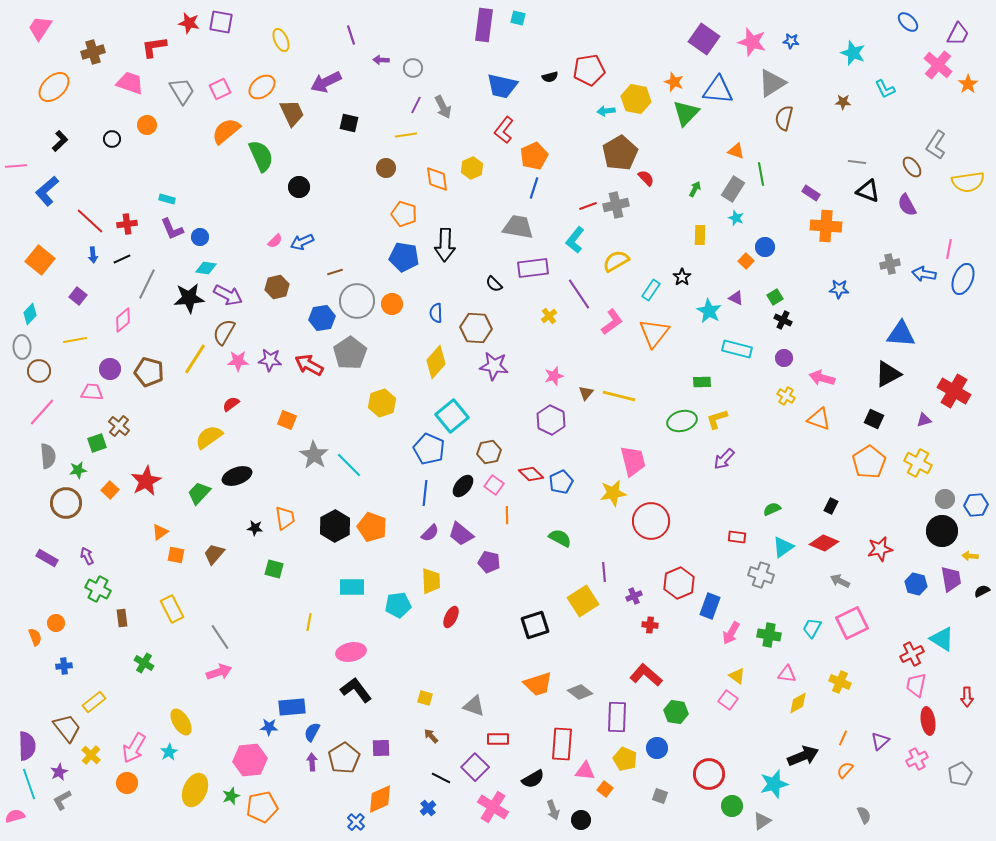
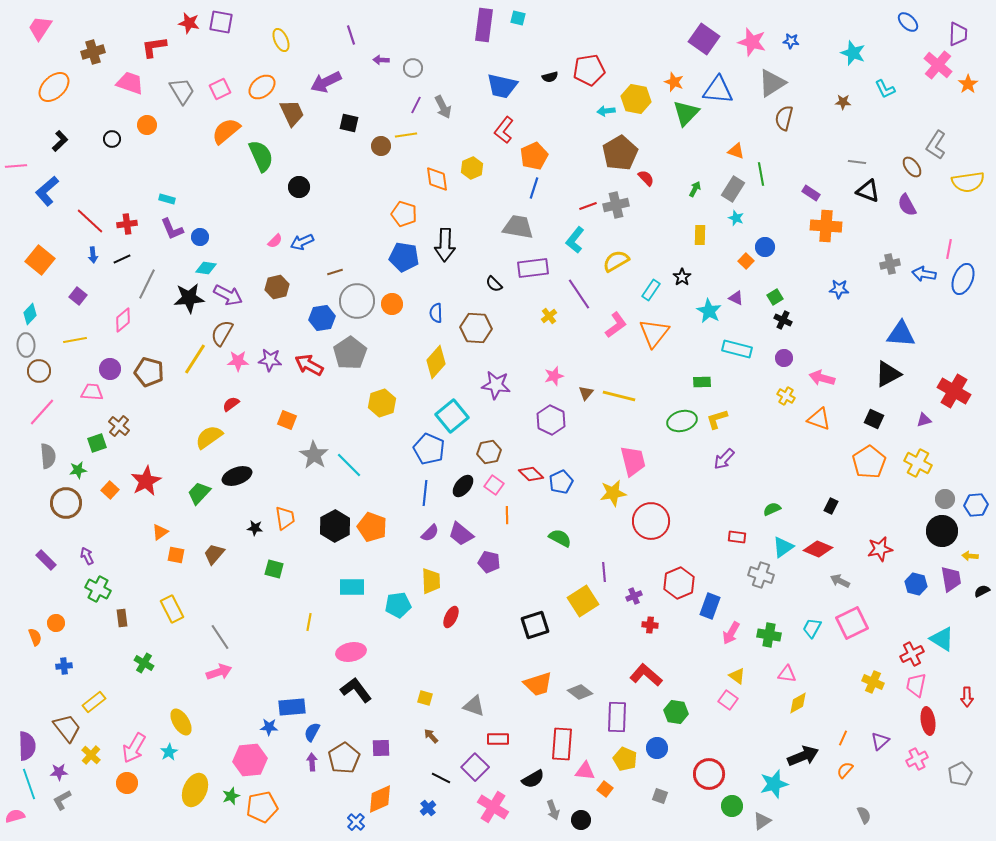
purple trapezoid at (958, 34): rotated 25 degrees counterclockwise
brown circle at (386, 168): moved 5 px left, 22 px up
pink L-shape at (612, 322): moved 4 px right, 3 px down
brown semicircle at (224, 332): moved 2 px left, 1 px down
gray ellipse at (22, 347): moved 4 px right, 2 px up
purple star at (494, 366): moved 2 px right, 19 px down
red diamond at (824, 543): moved 6 px left, 6 px down
purple rectangle at (47, 558): moved 1 px left, 2 px down; rotated 15 degrees clockwise
yellow cross at (840, 682): moved 33 px right
purple star at (59, 772): rotated 24 degrees clockwise
